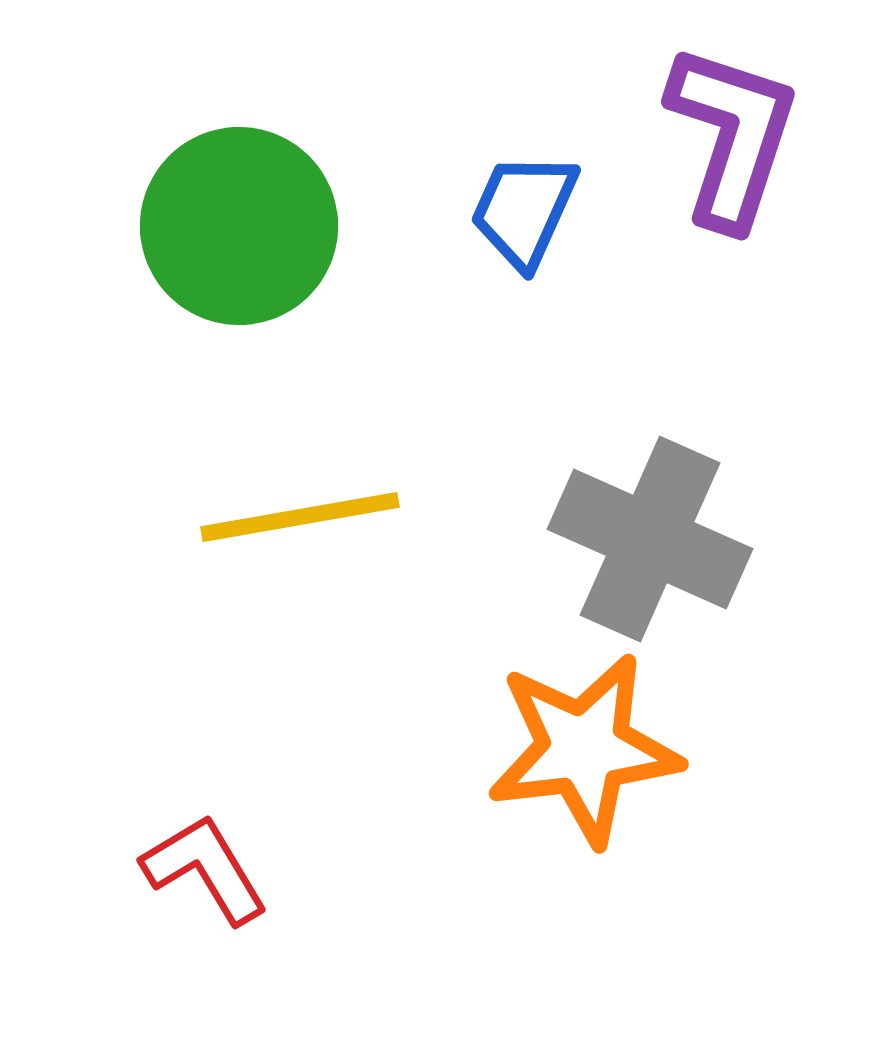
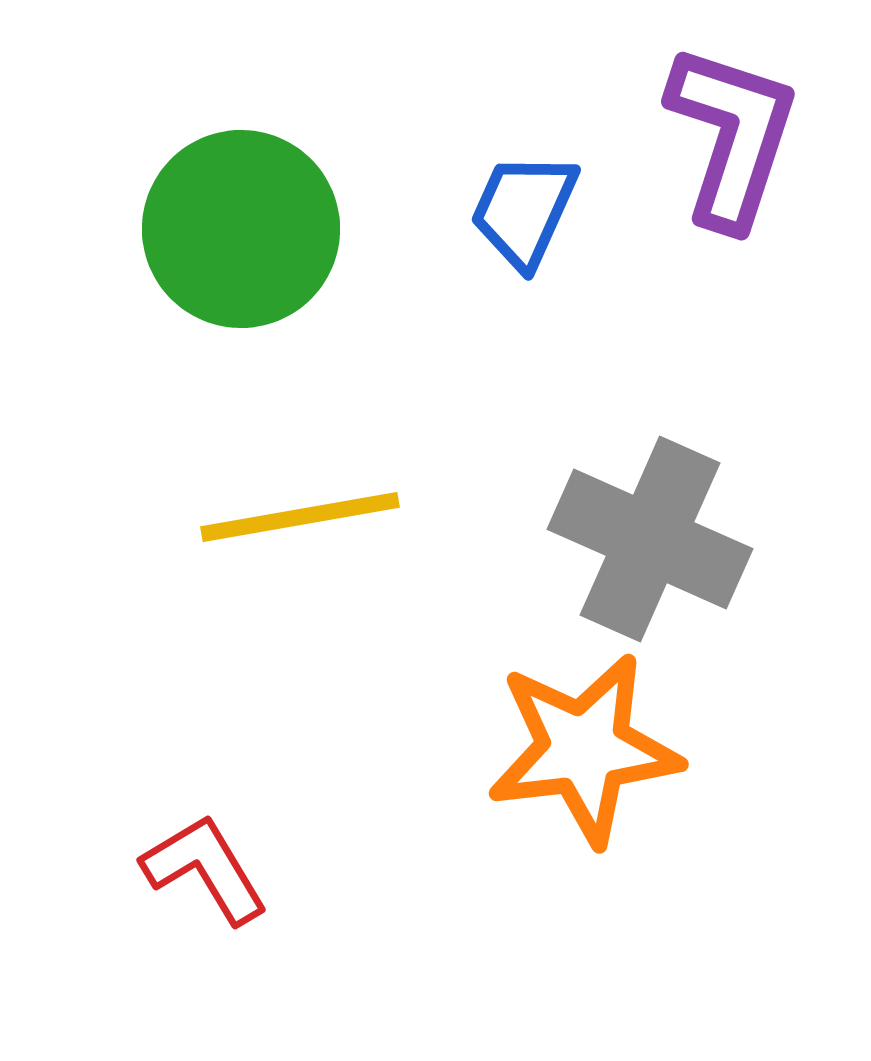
green circle: moved 2 px right, 3 px down
